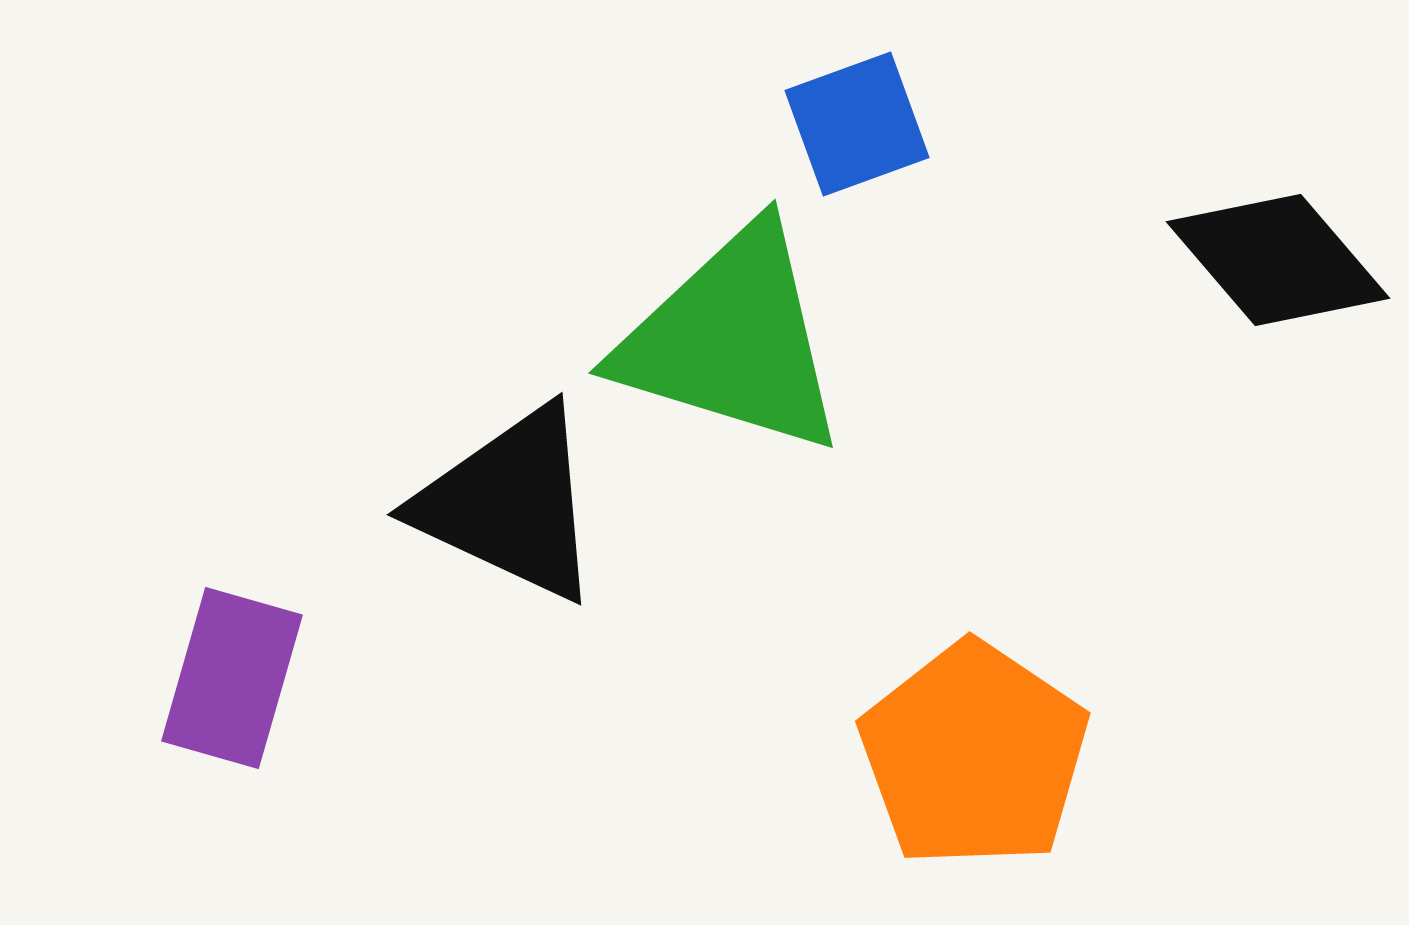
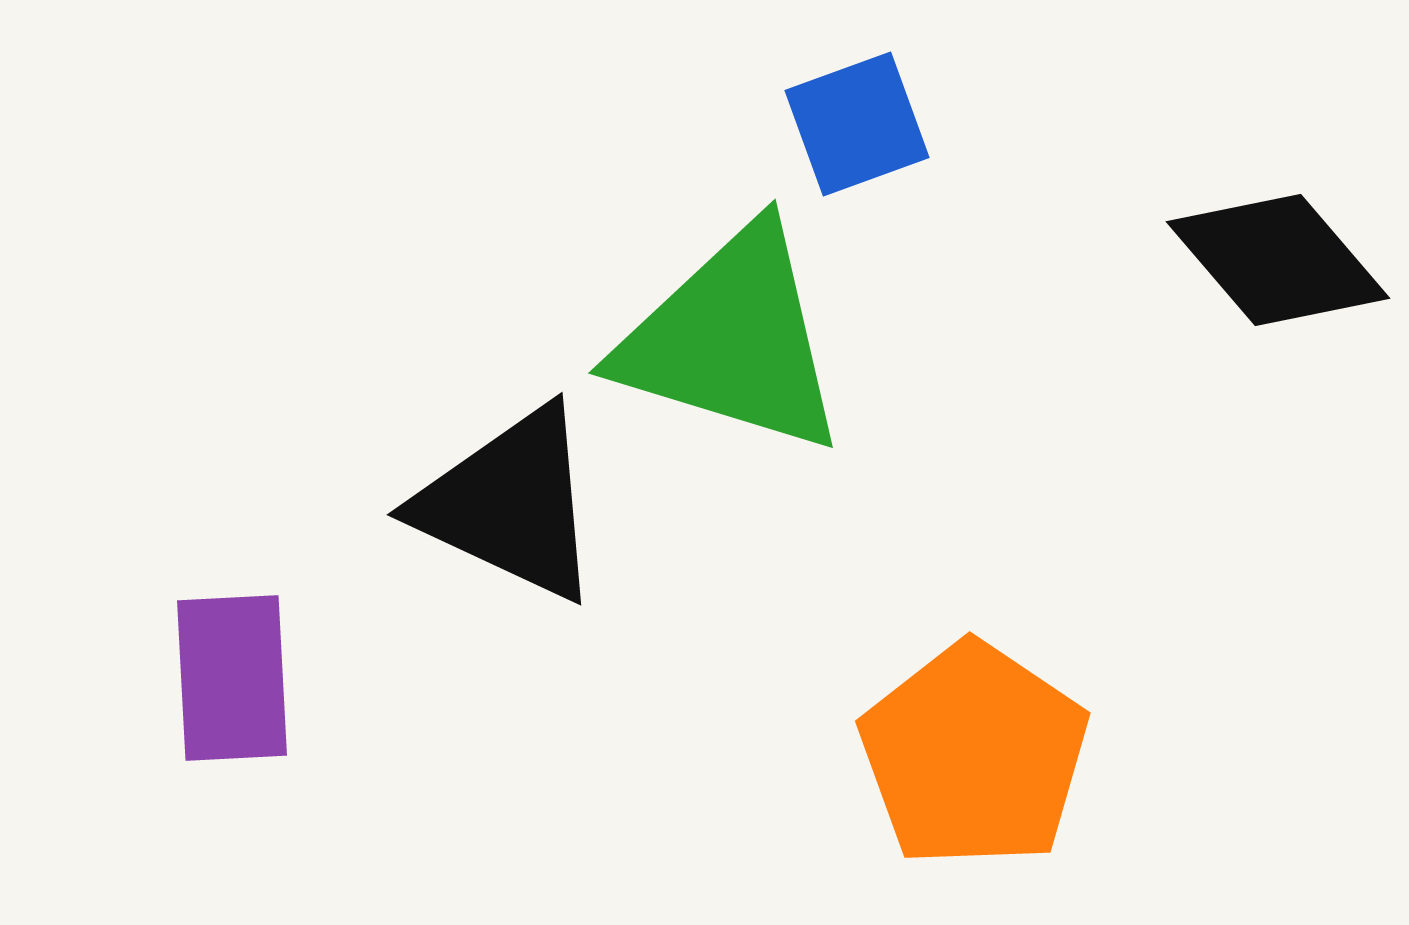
purple rectangle: rotated 19 degrees counterclockwise
